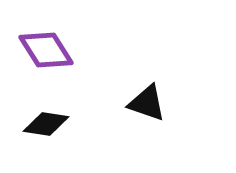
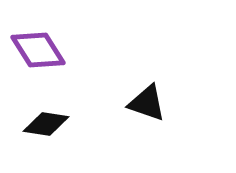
purple diamond: moved 8 px left
